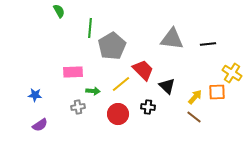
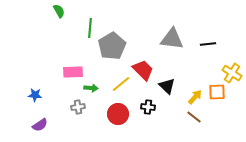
green arrow: moved 2 px left, 3 px up
